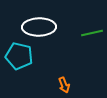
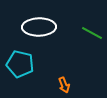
green line: rotated 40 degrees clockwise
cyan pentagon: moved 1 px right, 8 px down
